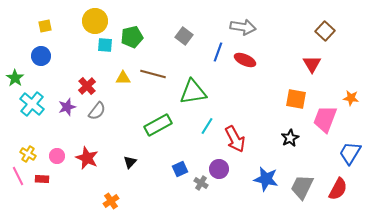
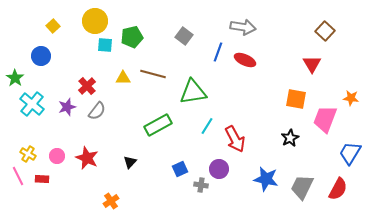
yellow square: moved 8 px right; rotated 32 degrees counterclockwise
gray cross: moved 2 px down; rotated 24 degrees counterclockwise
